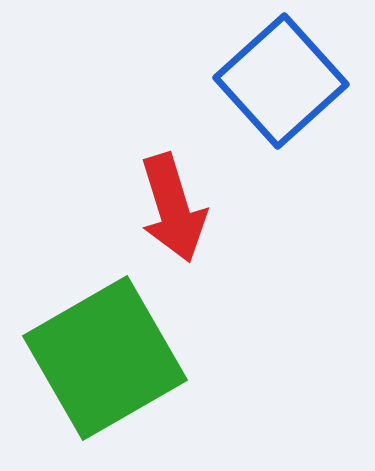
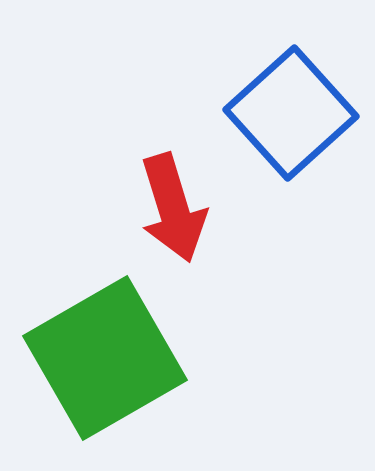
blue square: moved 10 px right, 32 px down
